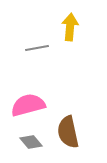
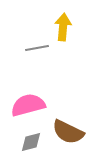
yellow arrow: moved 7 px left
brown semicircle: rotated 52 degrees counterclockwise
gray diamond: rotated 65 degrees counterclockwise
